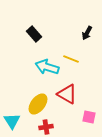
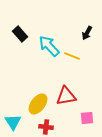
black rectangle: moved 14 px left
yellow line: moved 1 px right, 3 px up
cyan arrow: moved 2 px right, 21 px up; rotated 30 degrees clockwise
red triangle: moved 1 px left, 2 px down; rotated 40 degrees counterclockwise
pink square: moved 2 px left, 1 px down; rotated 16 degrees counterclockwise
cyan triangle: moved 1 px right, 1 px down
red cross: rotated 16 degrees clockwise
